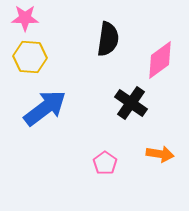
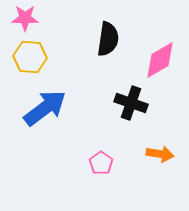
pink diamond: rotated 6 degrees clockwise
black cross: rotated 16 degrees counterclockwise
pink pentagon: moved 4 px left
